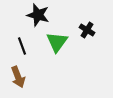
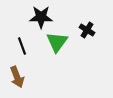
black star: moved 3 px right, 2 px down; rotated 15 degrees counterclockwise
brown arrow: moved 1 px left
